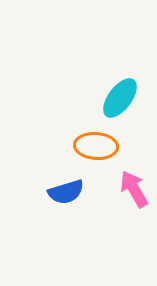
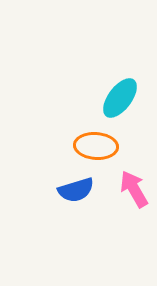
blue semicircle: moved 10 px right, 2 px up
